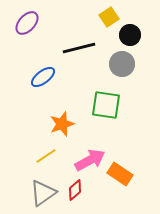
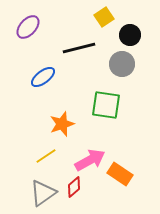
yellow square: moved 5 px left
purple ellipse: moved 1 px right, 4 px down
red diamond: moved 1 px left, 3 px up
